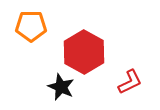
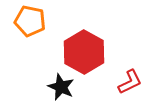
orange pentagon: moved 1 px left, 5 px up; rotated 12 degrees clockwise
